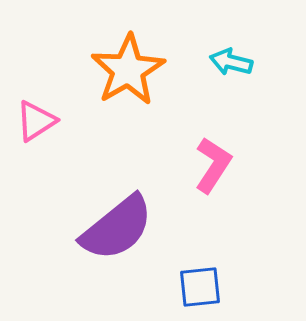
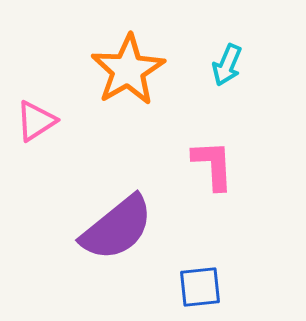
cyan arrow: moved 4 px left, 3 px down; rotated 81 degrees counterclockwise
pink L-shape: rotated 36 degrees counterclockwise
